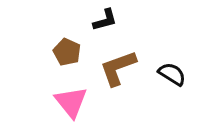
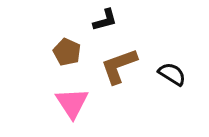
brown L-shape: moved 1 px right, 2 px up
pink triangle: moved 1 px right, 1 px down; rotated 6 degrees clockwise
